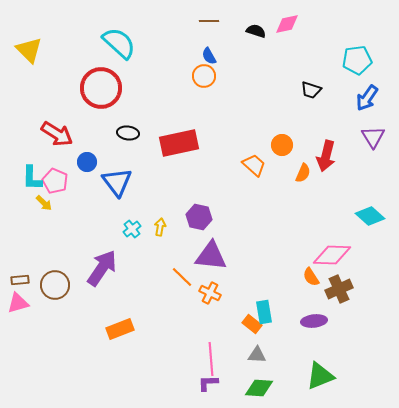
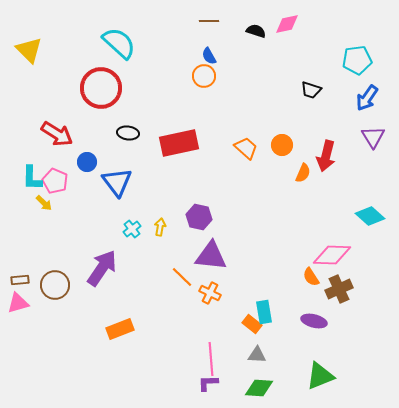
orange trapezoid at (254, 165): moved 8 px left, 17 px up
purple ellipse at (314, 321): rotated 20 degrees clockwise
